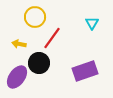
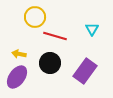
cyan triangle: moved 6 px down
red line: moved 3 px right, 2 px up; rotated 70 degrees clockwise
yellow arrow: moved 10 px down
black circle: moved 11 px right
purple rectangle: rotated 35 degrees counterclockwise
